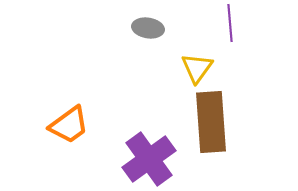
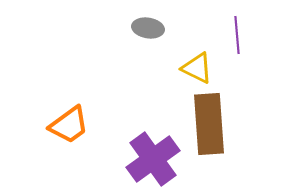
purple line: moved 7 px right, 12 px down
yellow triangle: rotated 40 degrees counterclockwise
brown rectangle: moved 2 px left, 2 px down
purple cross: moved 4 px right
